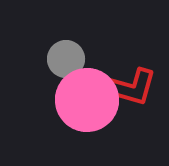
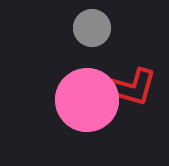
gray circle: moved 26 px right, 31 px up
